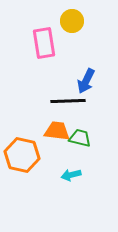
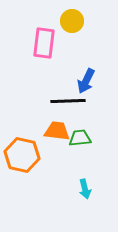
pink rectangle: rotated 16 degrees clockwise
green trapezoid: rotated 20 degrees counterclockwise
cyan arrow: moved 14 px right, 14 px down; rotated 90 degrees counterclockwise
